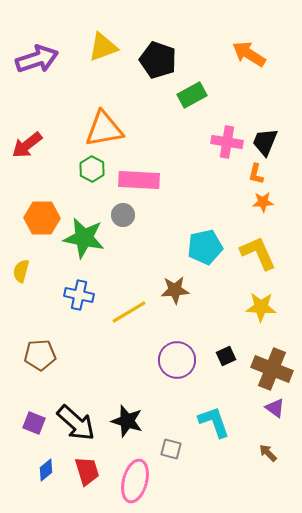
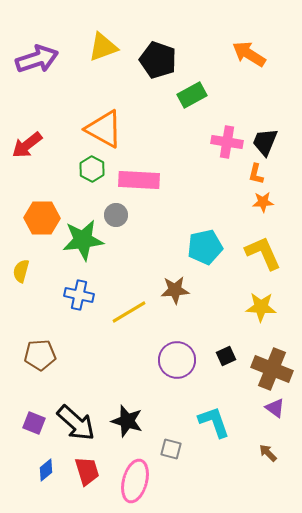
orange triangle: rotated 39 degrees clockwise
gray circle: moved 7 px left
green star: moved 1 px left, 2 px down; rotated 18 degrees counterclockwise
yellow L-shape: moved 5 px right
